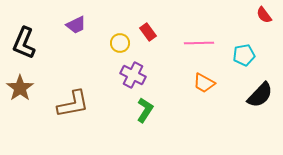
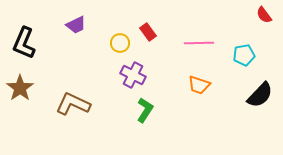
orange trapezoid: moved 5 px left, 2 px down; rotated 10 degrees counterclockwise
brown L-shape: rotated 144 degrees counterclockwise
